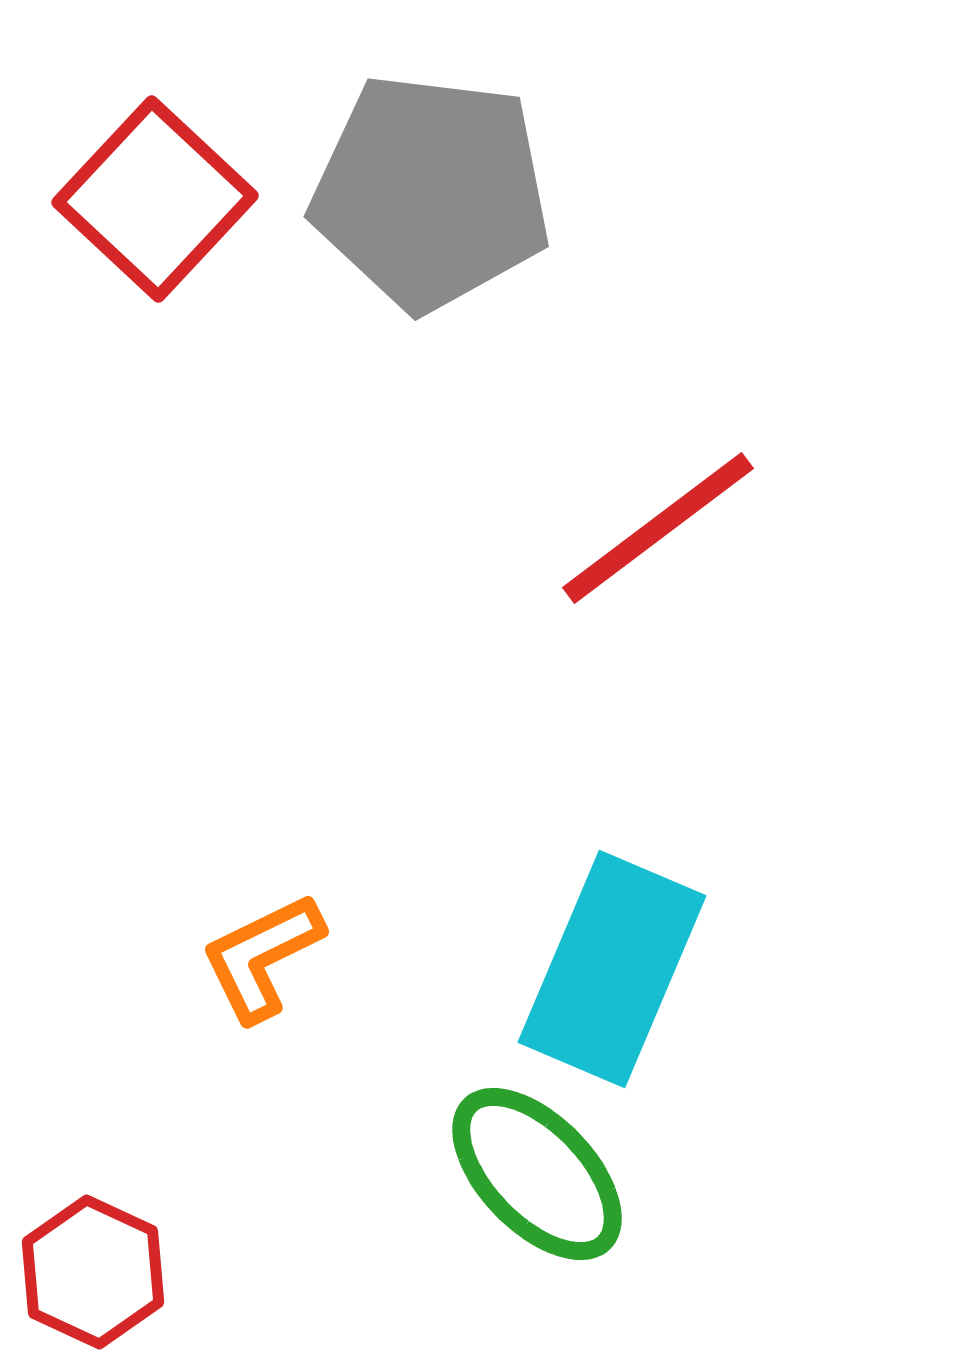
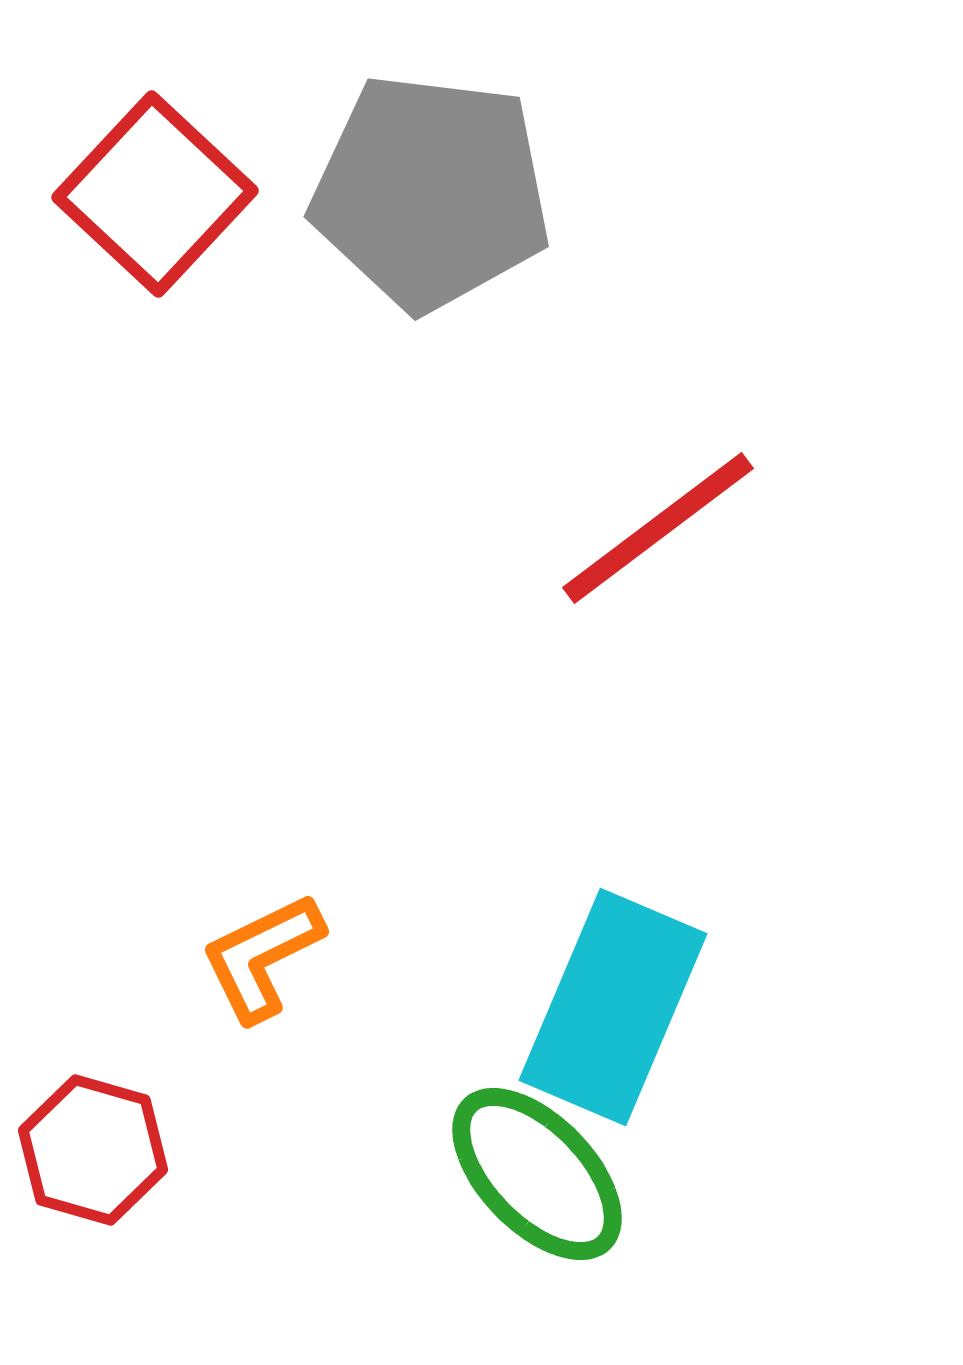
red square: moved 5 px up
cyan rectangle: moved 1 px right, 38 px down
red hexagon: moved 122 px up; rotated 9 degrees counterclockwise
